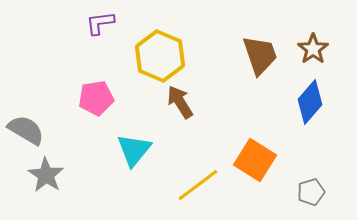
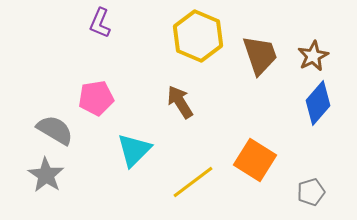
purple L-shape: rotated 60 degrees counterclockwise
brown star: moved 7 px down; rotated 8 degrees clockwise
yellow hexagon: moved 38 px right, 20 px up
blue diamond: moved 8 px right, 1 px down
gray semicircle: moved 29 px right
cyan triangle: rotated 6 degrees clockwise
yellow line: moved 5 px left, 3 px up
